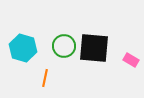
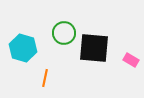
green circle: moved 13 px up
